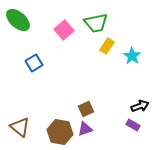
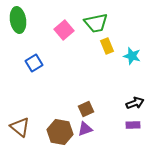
green ellipse: rotated 40 degrees clockwise
yellow rectangle: rotated 56 degrees counterclockwise
cyan star: rotated 18 degrees counterclockwise
black arrow: moved 5 px left, 3 px up
purple rectangle: rotated 32 degrees counterclockwise
